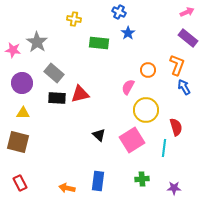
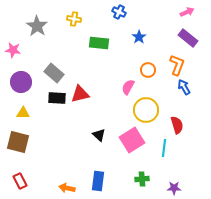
blue star: moved 11 px right, 4 px down
gray star: moved 16 px up
purple circle: moved 1 px left, 1 px up
red semicircle: moved 1 px right, 2 px up
red rectangle: moved 2 px up
